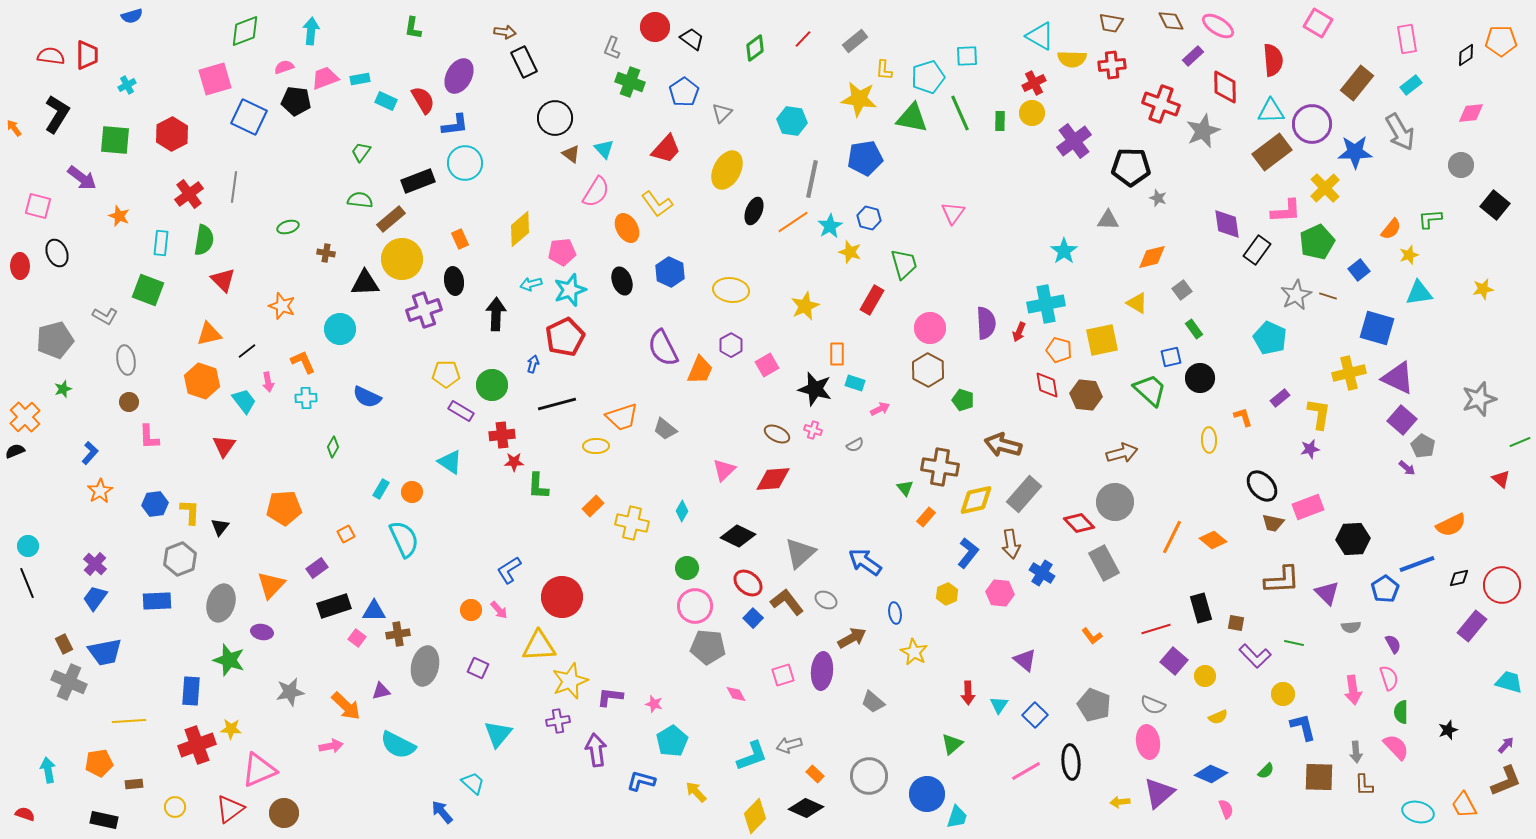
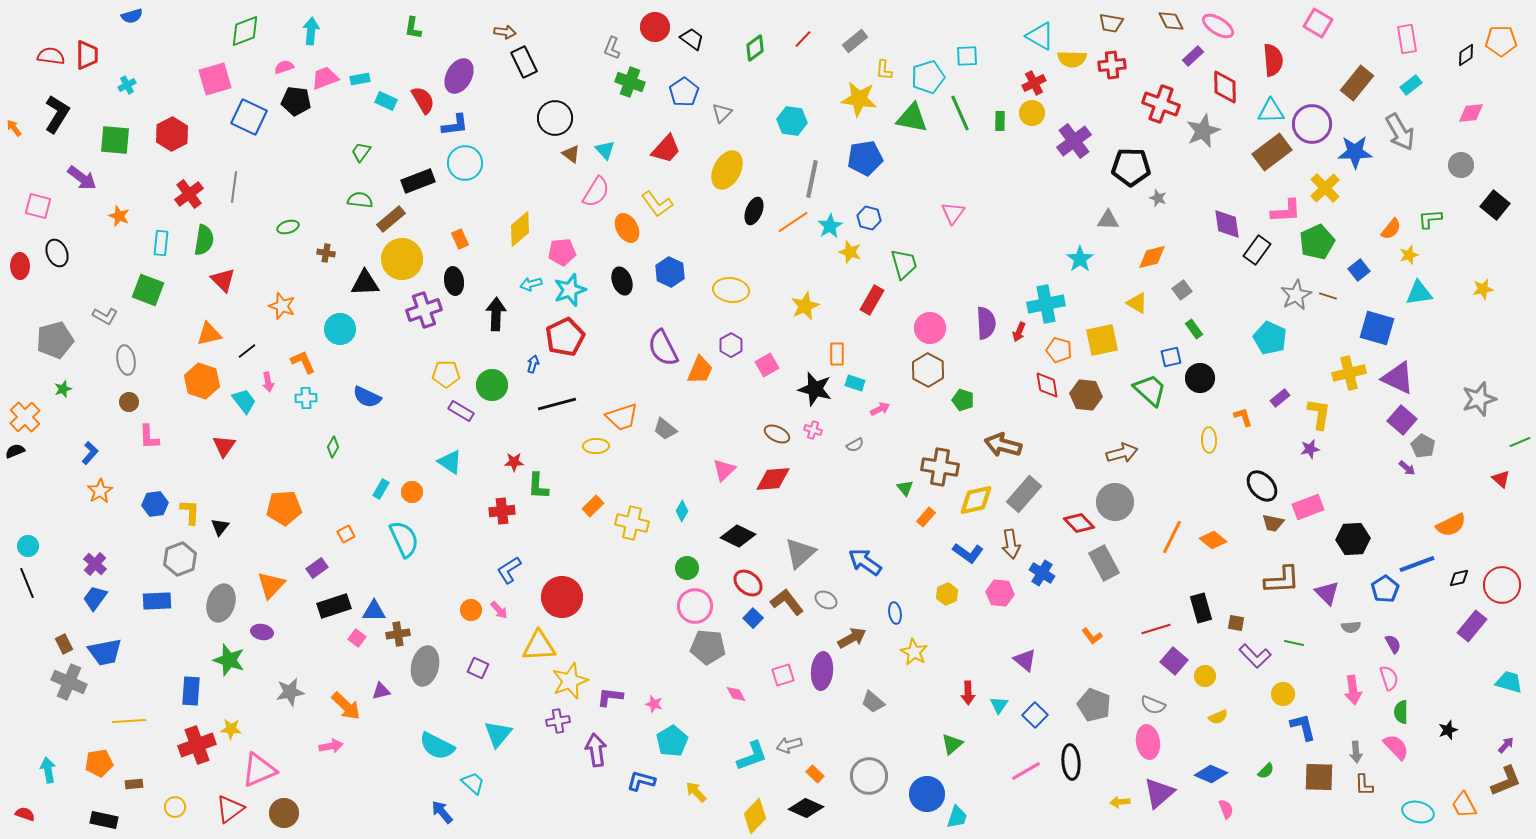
cyan triangle at (604, 149): moved 1 px right, 1 px down
cyan star at (1064, 251): moved 16 px right, 8 px down
red cross at (502, 435): moved 76 px down
blue L-shape at (968, 553): rotated 88 degrees clockwise
cyan semicircle at (398, 745): moved 39 px right, 1 px down
